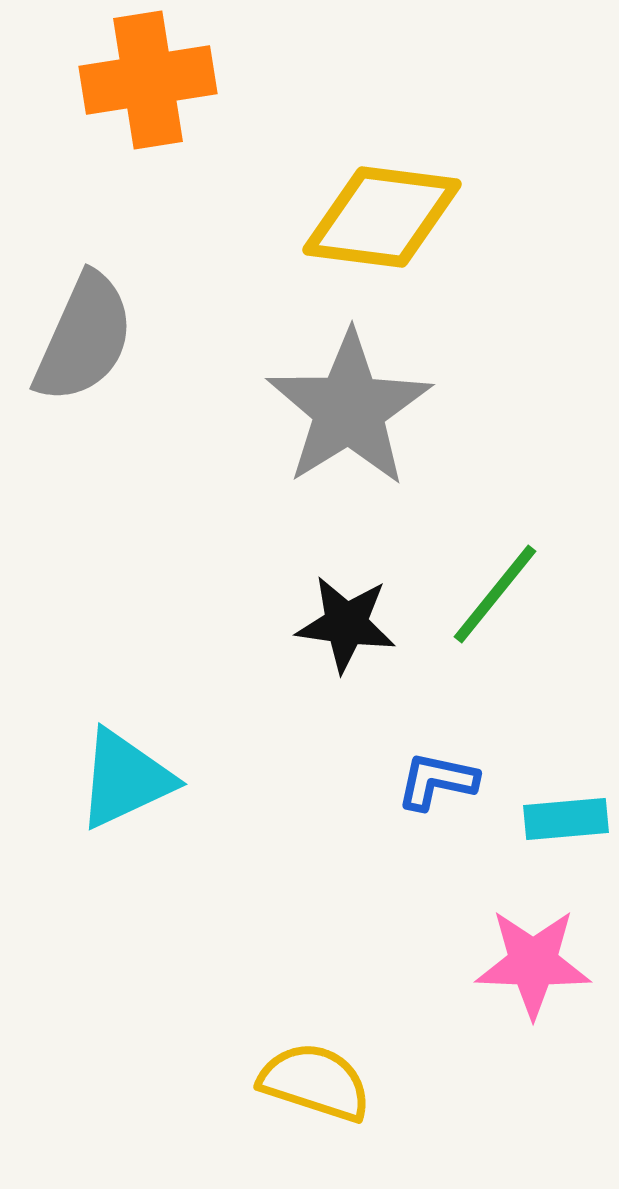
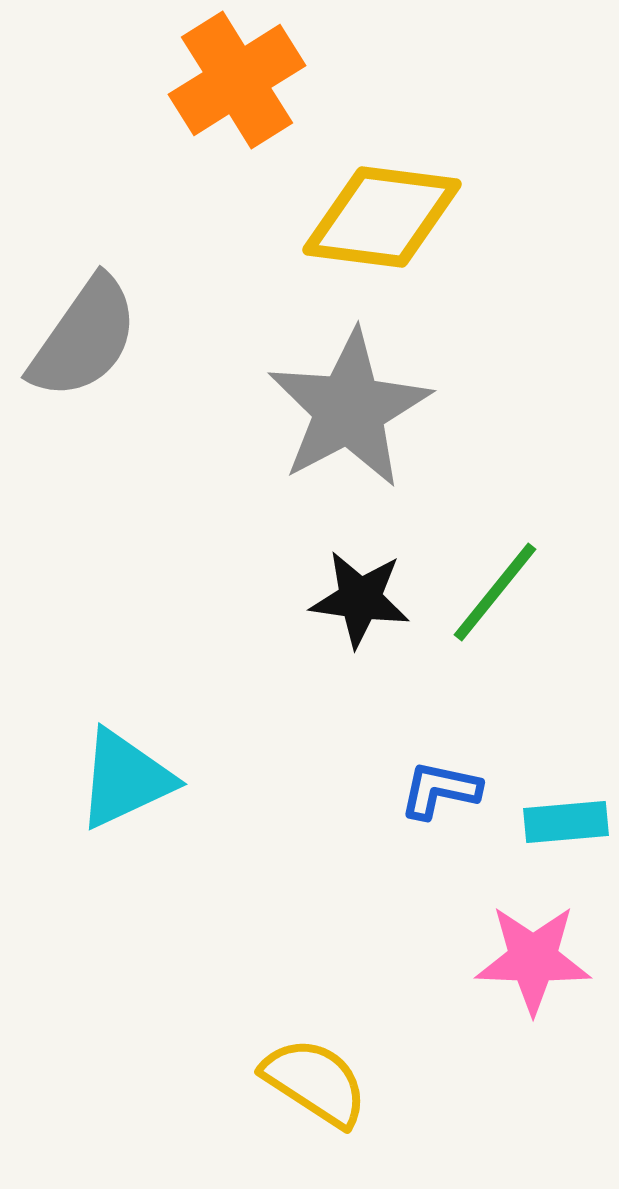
orange cross: moved 89 px right; rotated 23 degrees counterclockwise
gray semicircle: rotated 11 degrees clockwise
gray star: rotated 4 degrees clockwise
green line: moved 2 px up
black star: moved 14 px right, 25 px up
blue L-shape: moved 3 px right, 9 px down
cyan rectangle: moved 3 px down
pink star: moved 4 px up
yellow semicircle: rotated 15 degrees clockwise
